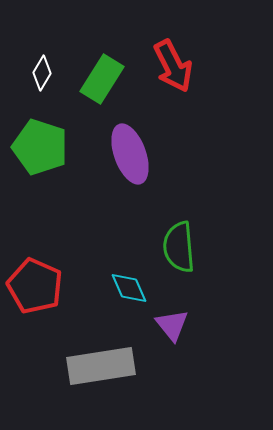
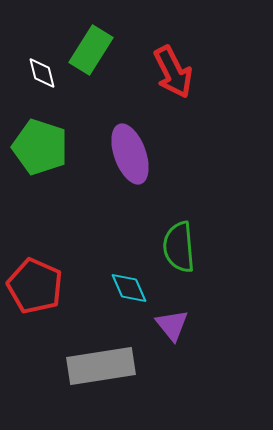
red arrow: moved 6 px down
white diamond: rotated 44 degrees counterclockwise
green rectangle: moved 11 px left, 29 px up
